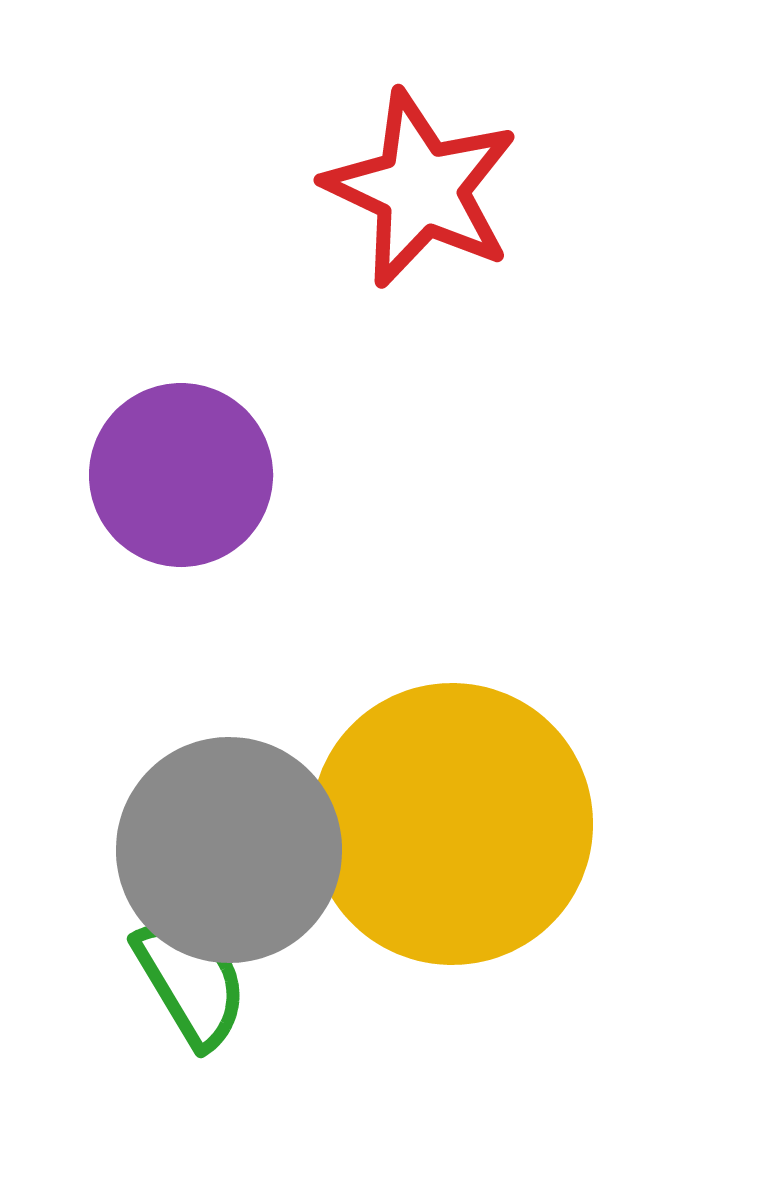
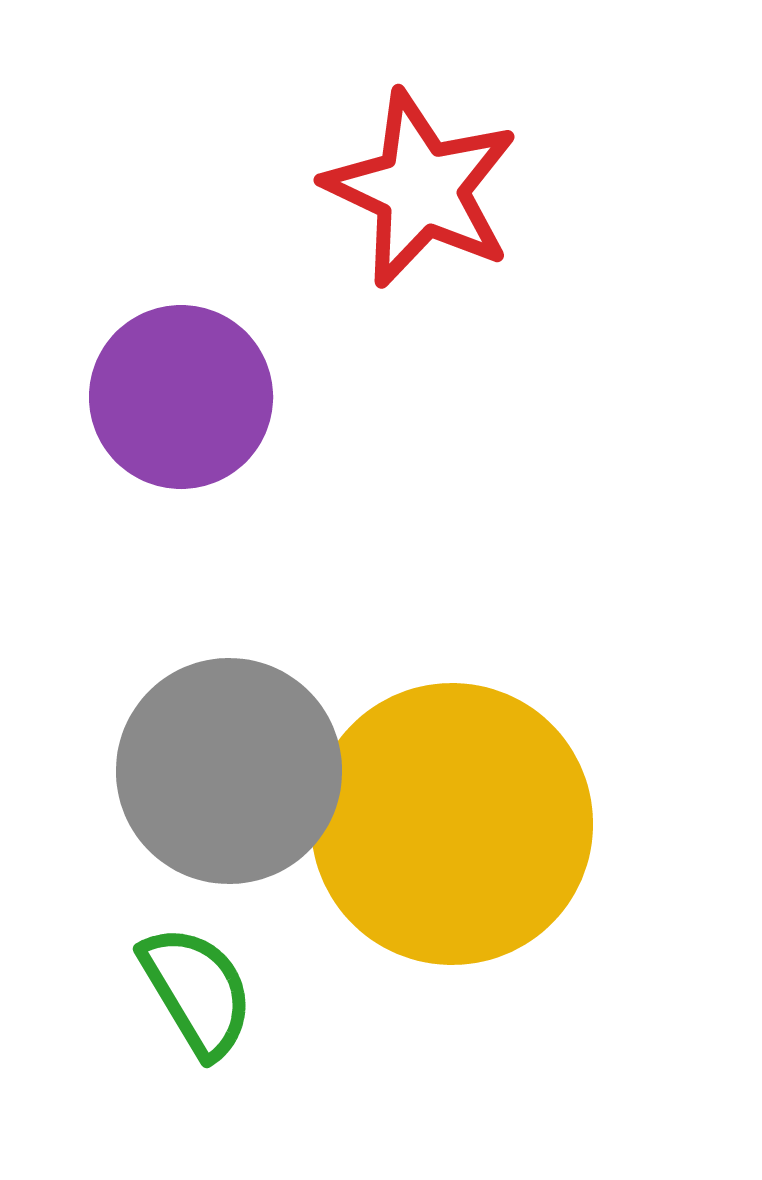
purple circle: moved 78 px up
gray circle: moved 79 px up
green semicircle: moved 6 px right, 10 px down
